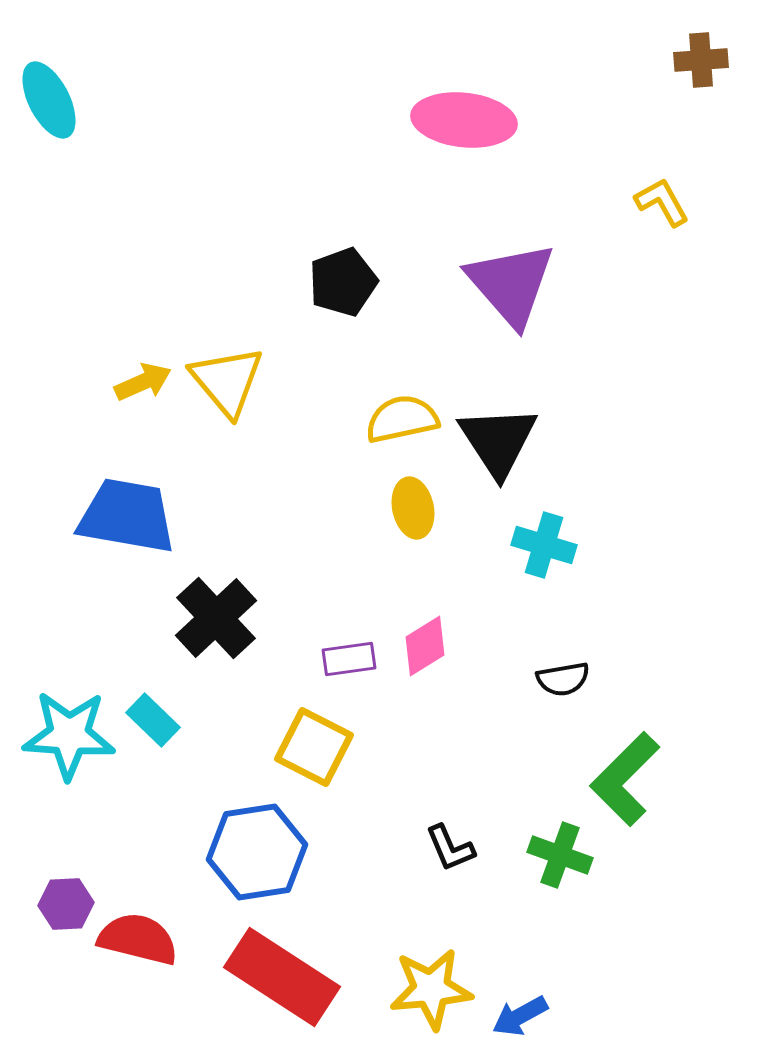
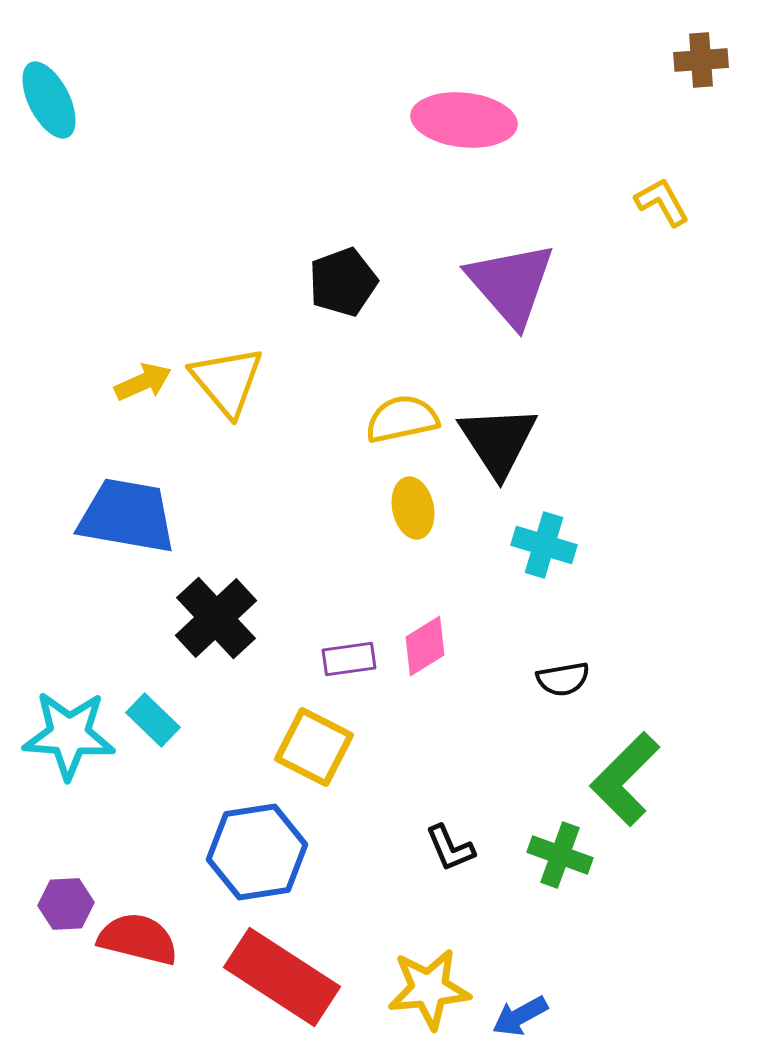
yellow star: moved 2 px left
